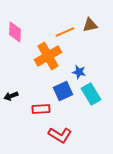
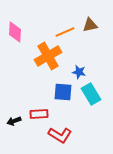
blue square: moved 1 px down; rotated 30 degrees clockwise
black arrow: moved 3 px right, 25 px down
red rectangle: moved 2 px left, 5 px down
